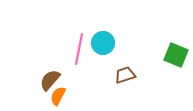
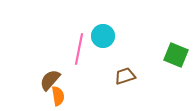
cyan circle: moved 7 px up
brown trapezoid: moved 1 px down
orange semicircle: rotated 144 degrees clockwise
